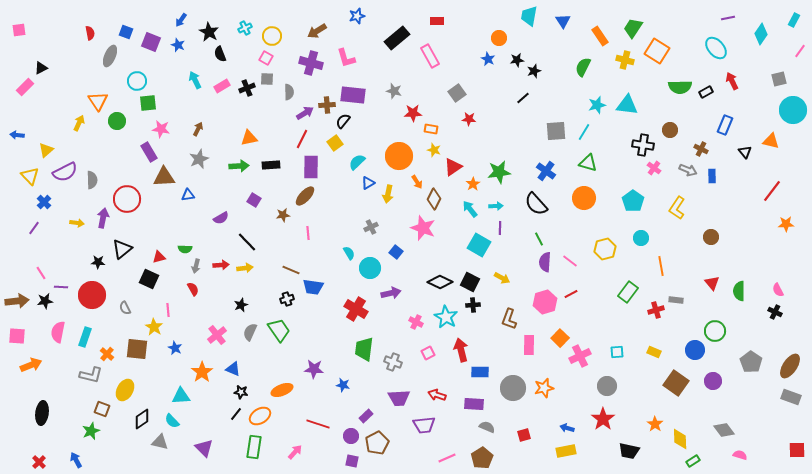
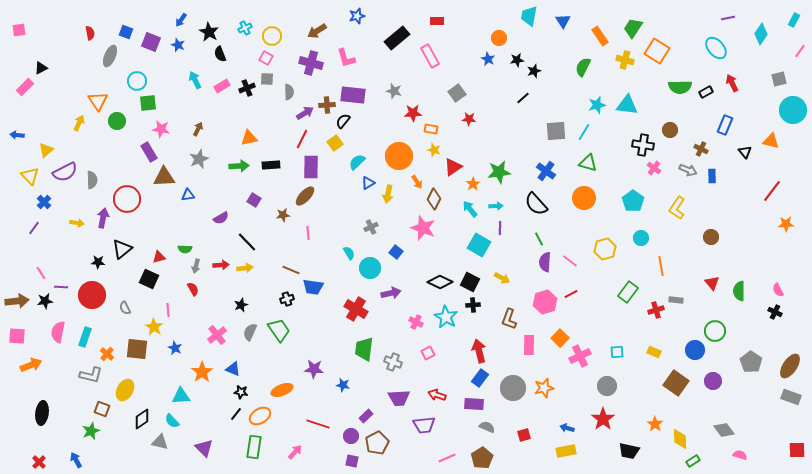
red arrow at (732, 81): moved 2 px down
red arrow at (461, 350): moved 18 px right, 1 px down
blue rectangle at (480, 372): moved 6 px down; rotated 54 degrees counterclockwise
